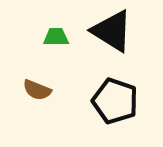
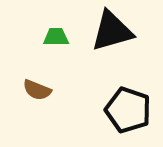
black triangle: rotated 48 degrees counterclockwise
black pentagon: moved 13 px right, 9 px down
